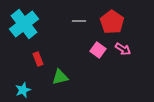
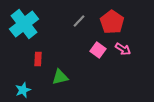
gray line: rotated 48 degrees counterclockwise
red rectangle: rotated 24 degrees clockwise
